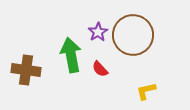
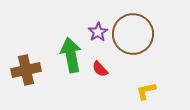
brown circle: moved 1 px up
brown cross: rotated 20 degrees counterclockwise
